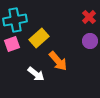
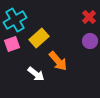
cyan cross: rotated 20 degrees counterclockwise
